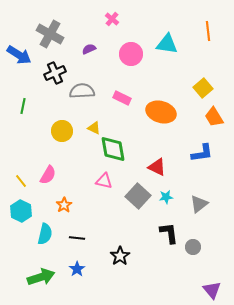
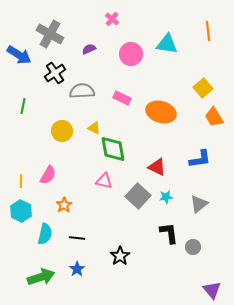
black cross: rotated 10 degrees counterclockwise
blue L-shape: moved 2 px left, 6 px down
yellow line: rotated 40 degrees clockwise
